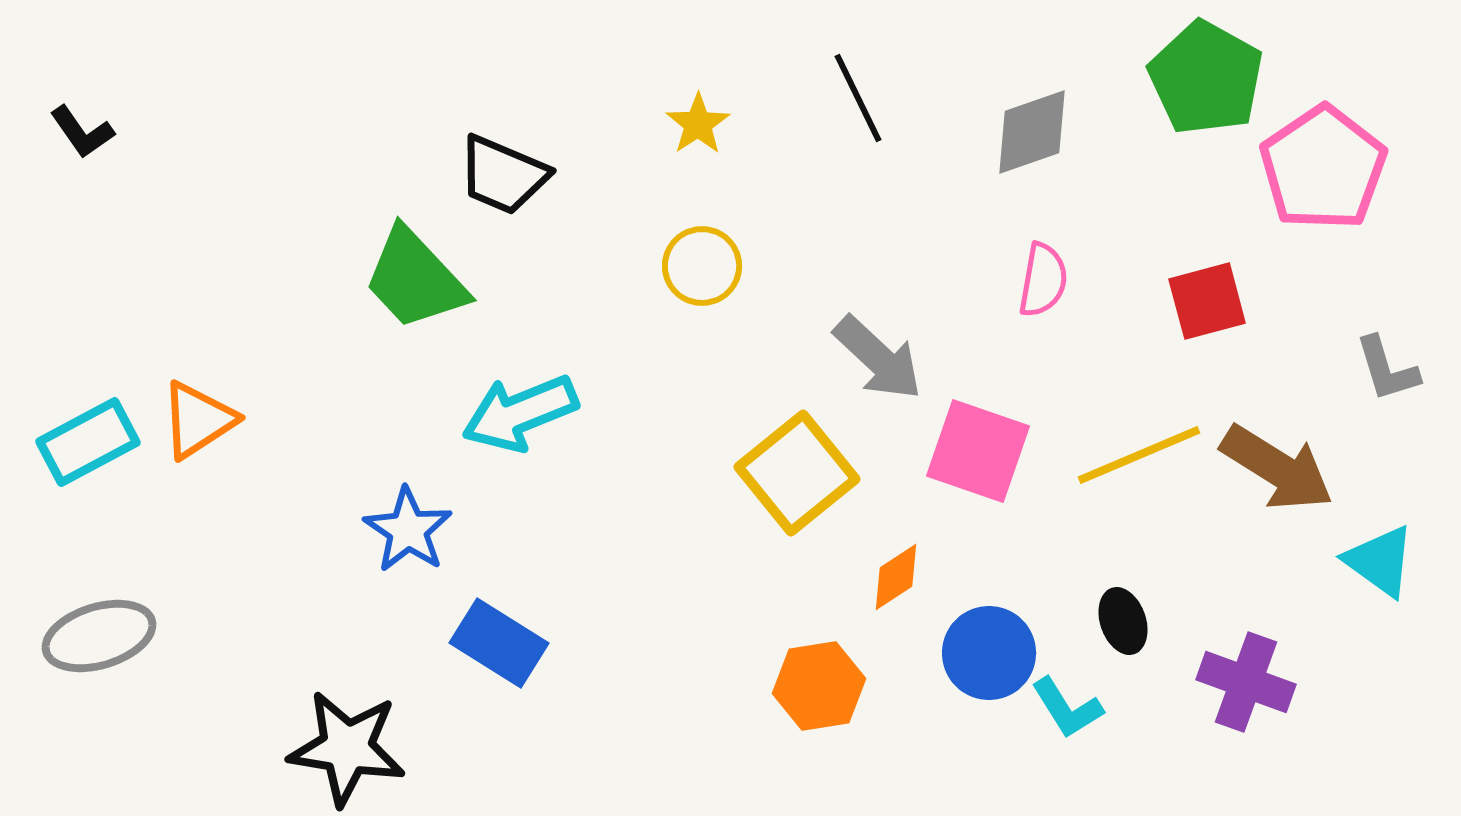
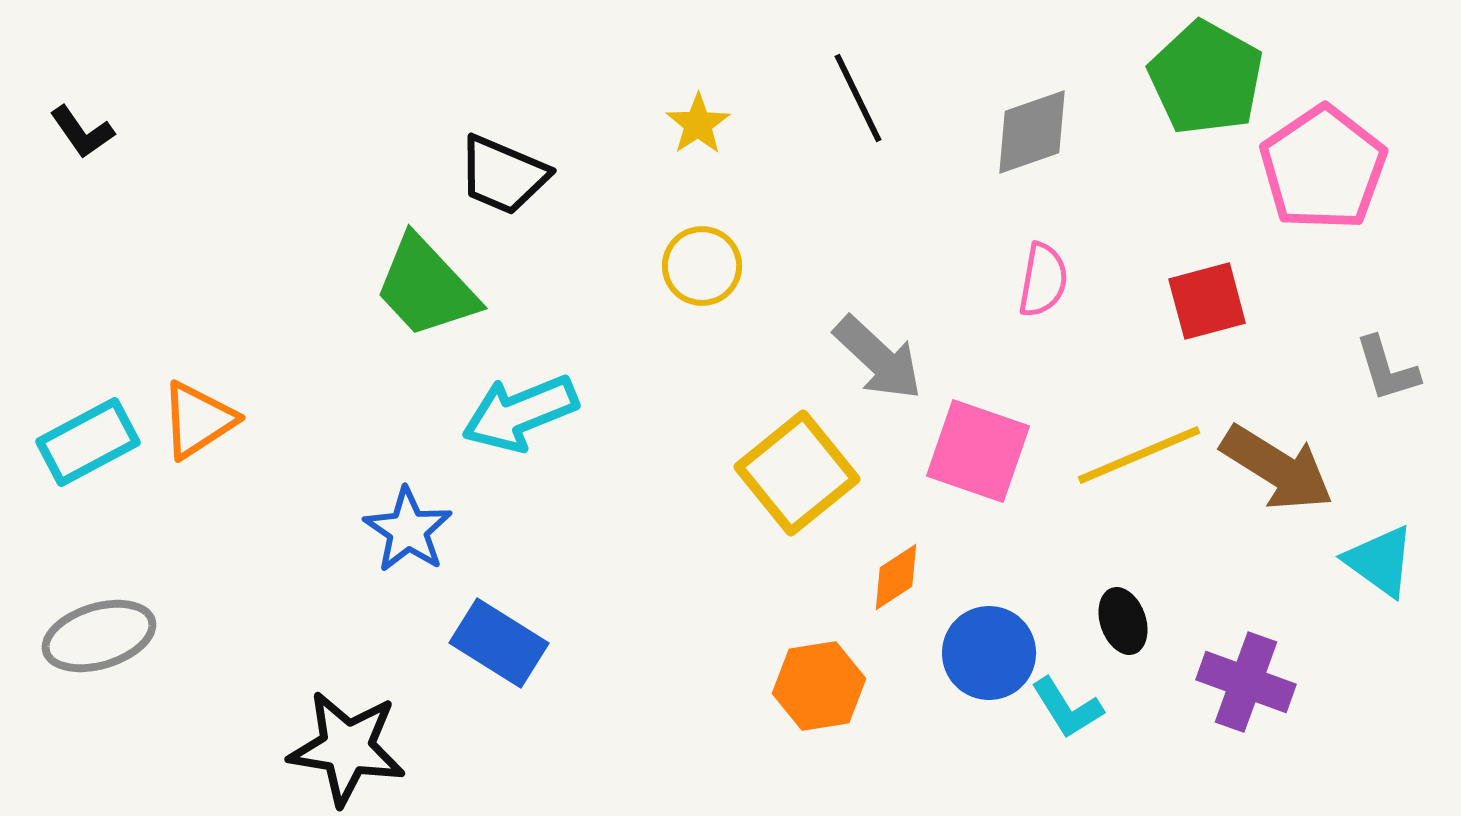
green trapezoid: moved 11 px right, 8 px down
